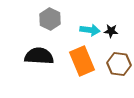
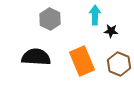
cyan arrow: moved 5 px right, 15 px up; rotated 96 degrees counterclockwise
black semicircle: moved 3 px left, 1 px down
brown hexagon: rotated 15 degrees clockwise
